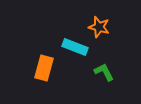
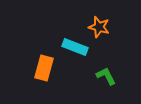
green L-shape: moved 2 px right, 4 px down
